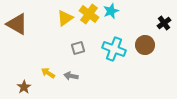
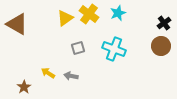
cyan star: moved 7 px right, 2 px down
brown circle: moved 16 px right, 1 px down
